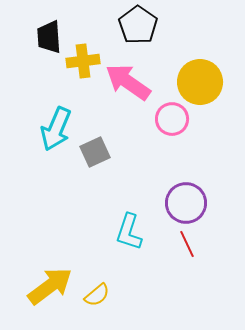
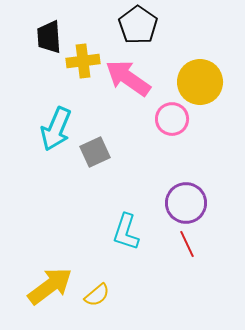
pink arrow: moved 4 px up
cyan L-shape: moved 3 px left
